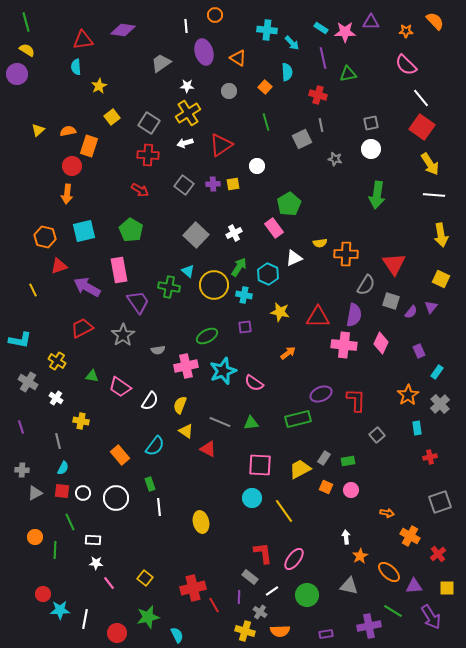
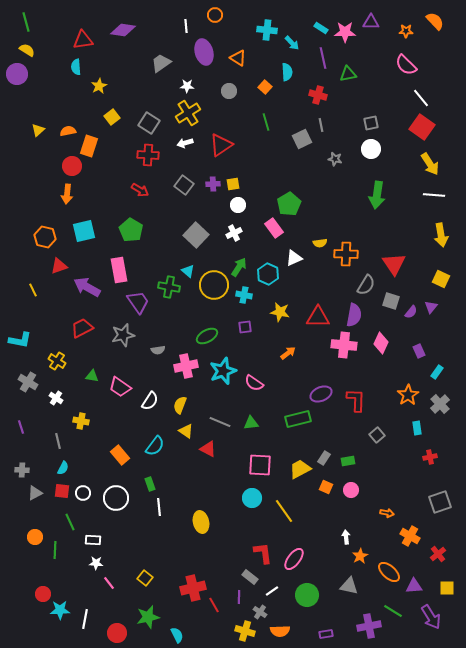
white circle at (257, 166): moved 19 px left, 39 px down
gray star at (123, 335): rotated 20 degrees clockwise
